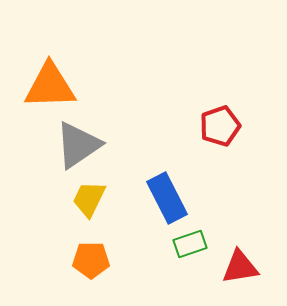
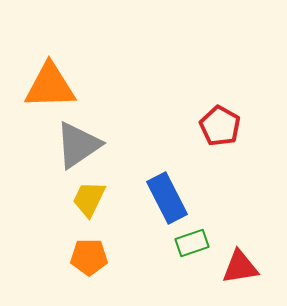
red pentagon: rotated 24 degrees counterclockwise
green rectangle: moved 2 px right, 1 px up
orange pentagon: moved 2 px left, 3 px up
